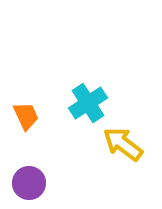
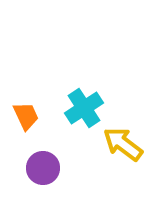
cyan cross: moved 4 px left, 5 px down
purple circle: moved 14 px right, 15 px up
